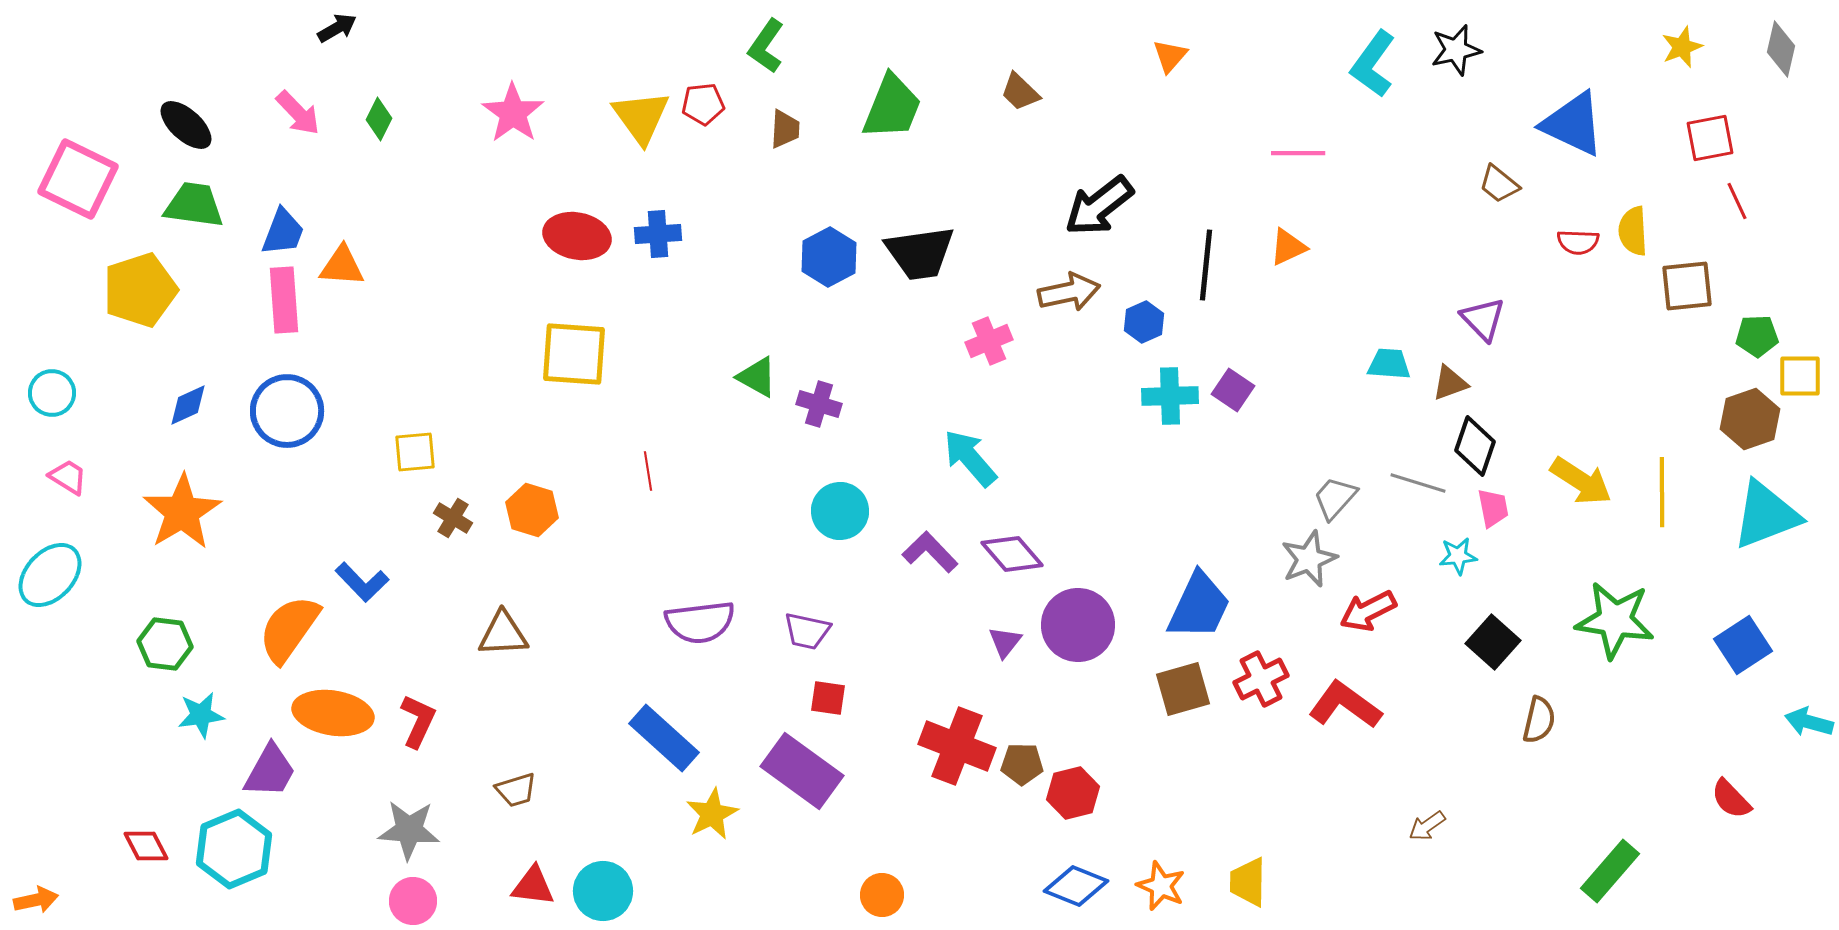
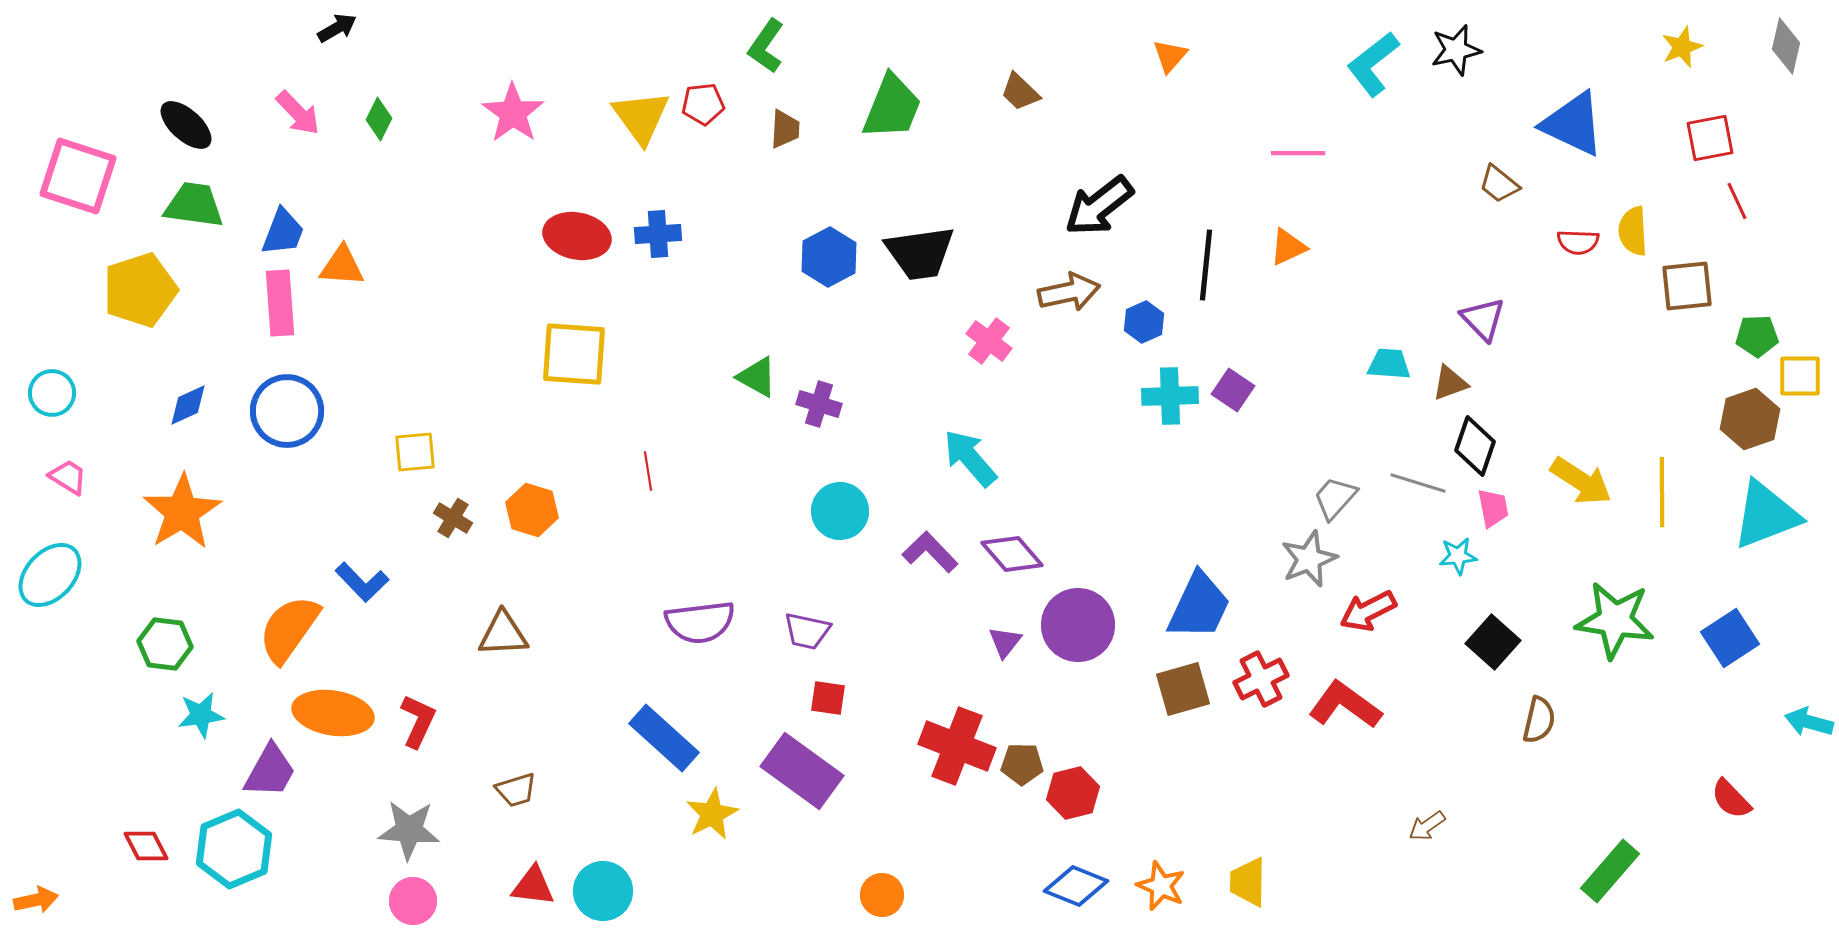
gray diamond at (1781, 49): moved 5 px right, 3 px up
cyan L-shape at (1373, 64): rotated 16 degrees clockwise
pink square at (78, 179): moved 3 px up; rotated 8 degrees counterclockwise
pink rectangle at (284, 300): moved 4 px left, 3 px down
pink cross at (989, 341): rotated 30 degrees counterclockwise
blue square at (1743, 645): moved 13 px left, 7 px up
